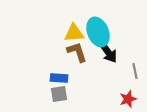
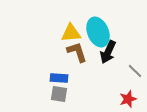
yellow triangle: moved 3 px left
black arrow: rotated 60 degrees clockwise
gray line: rotated 35 degrees counterclockwise
gray square: rotated 18 degrees clockwise
